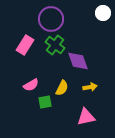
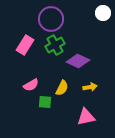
green cross: rotated 24 degrees clockwise
purple diamond: rotated 45 degrees counterclockwise
green square: rotated 16 degrees clockwise
